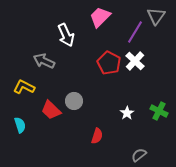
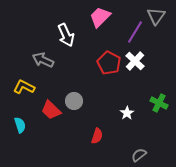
gray arrow: moved 1 px left, 1 px up
green cross: moved 8 px up
